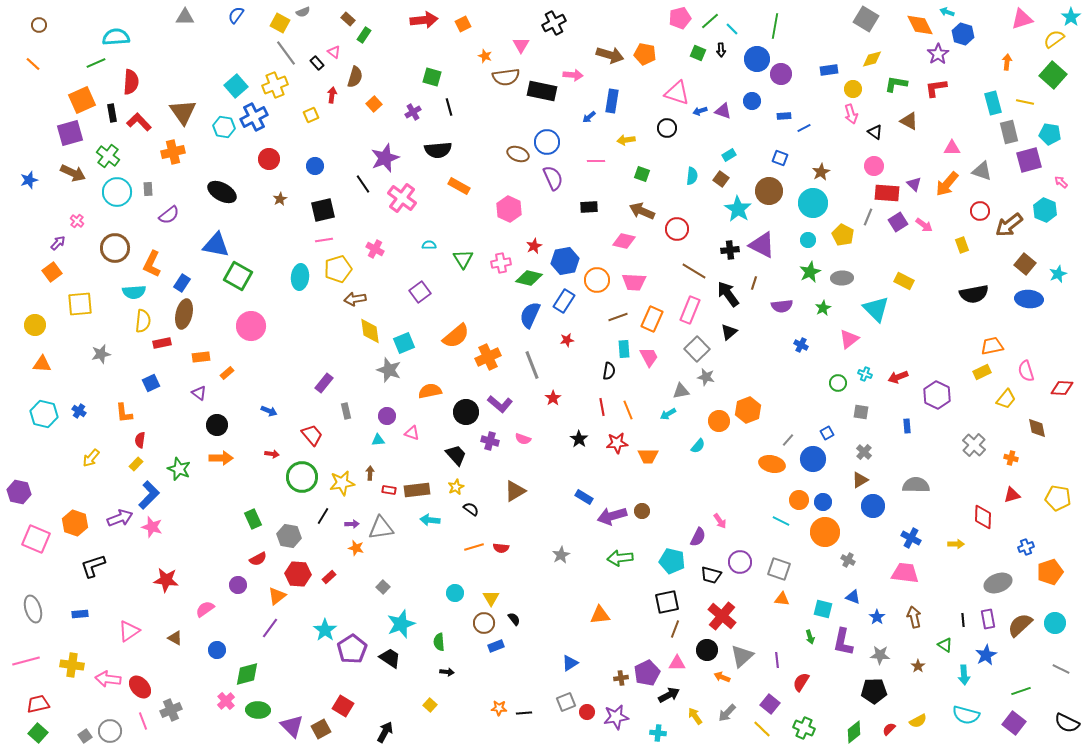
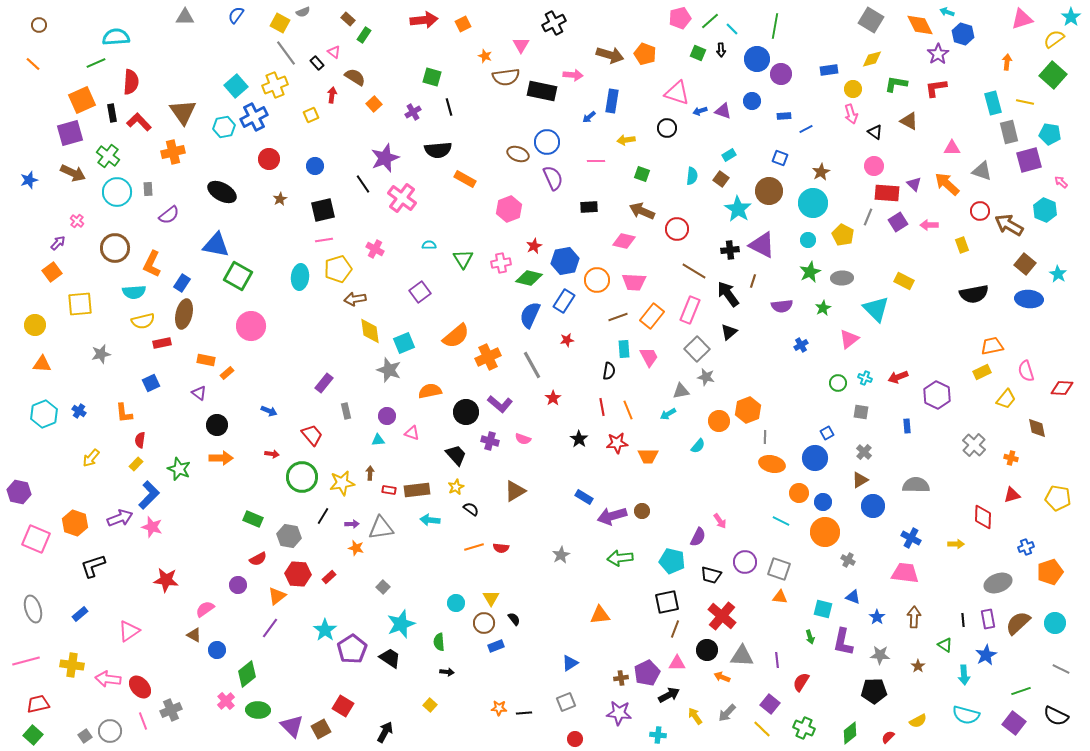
gray square at (866, 19): moved 5 px right, 1 px down
orange pentagon at (645, 54): rotated 10 degrees clockwise
brown semicircle at (355, 77): rotated 75 degrees counterclockwise
cyan hexagon at (224, 127): rotated 20 degrees counterclockwise
blue line at (804, 128): moved 2 px right, 1 px down
orange arrow at (947, 184): rotated 92 degrees clockwise
orange rectangle at (459, 186): moved 6 px right, 7 px up
pink hexagon at (509, 209): rotated 15 degrees clockwise
pink arrow at (924, 225): moved 5 px right; rotated 144 degrees clockwise
brown arrow at (1009, 225): rotated 68 degrees clockwise
cyan star at (1058, 274): rotated 18 degrees counterclockwise
brown line at (754, 283): moved 1 px left, 2 px up
orange rectangle at (652, 319): moved 3 px up; rotated 15 degrees clockwise
yellow semicircle at (143, 321): rotated 70 degrees clockwise
blue cross at (801, 345): rotated 32 degrees clockwise
orange rectangle at (201, 357): moved 5 px right, 3 px down; rotated 18 degrees clockwise
gray line at (532, 365): rotated 8 degrees counterclockwise
cyan cross at (865, 374): moved 4 px down
cyan hexagon at (44, 414): rotated 24 degrees clockwise
gray line at (788, 440): moved 23 px left, 3 px up; rotated 40 degrees counterclockwise
blue circle at (813, 459): moved 2 px right, 1 px up
orange circle at (799, 500): moved 7 px up
green rectangle at (253, 519): rotated 42 degrees counterclockwise
purple circle at (740, 562): moved 5 px right
cyan circle at (455, 593): moved 1 px right, 10 px down
orange triangle at (782, 599): moved 2 px left, 2 px up
blue rectangle at (80, 614): rotated 35 degrees counterclockwise
brown arrow at (914, 617): rotated 15 degrees clockwise
brown semicircle at (1020, 625): moved 2 px left, 2 px up
brown triangle at (175, 638): moved 19 px right, 3 px up
gray triangle at (742, 656): rotated 45 degrees clockwise
green diamond at (247, 674): rotated 24 degrees counterclockwise
red circle at (587, 712): moved 12 px left, 27 px down
purple star at (616, 717): moved 3 px right, 4 px up; rotated 15 degrees clockwise
black semicircle at (1067, 723): moved 11 px left, 7 px up
red semicircle at (889, 729): moved 1 px left, 8 px down
green diamond at (854, 732): moved 4 px left, 1 px down
green square at (38, 733): moved 5 px left, 2 px down
cyan cross at (658, 733): moved 2 px down
